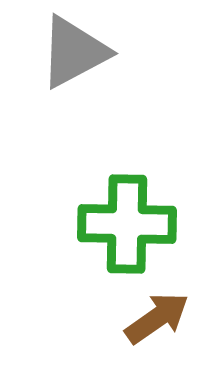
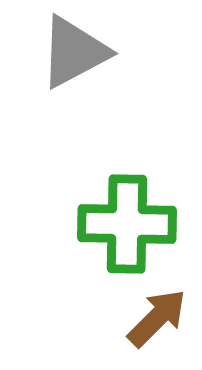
brown arrow: rotated 10 degrees counterclockwise
